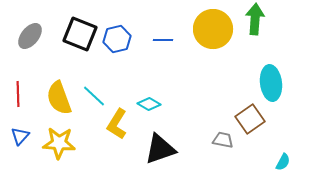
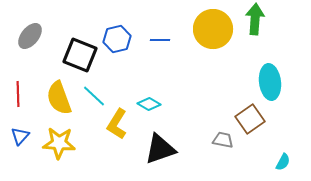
black square: moved 21 px down
blue line: moved 3 px left
cyan ellipse: moved 1 px left, 1 px up
